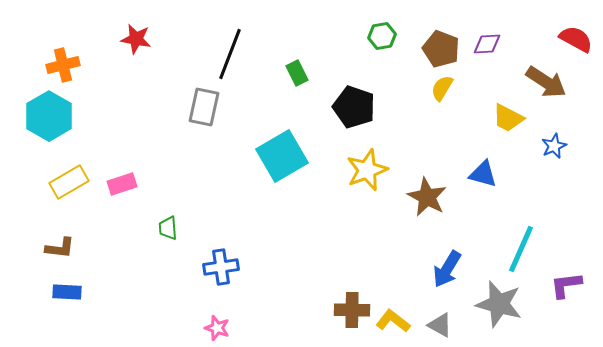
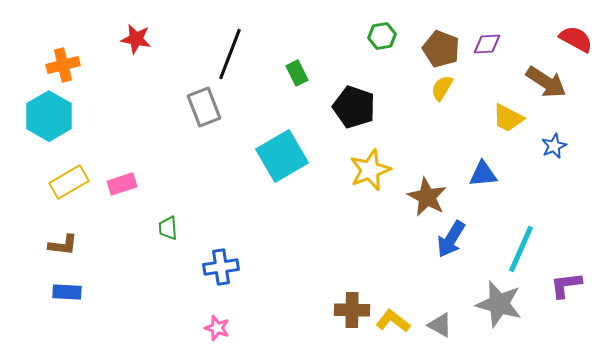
gray rectangle: rotated 33 degrees counterclockwise
yellow star: moved 3 px right
blue triangle: rotated 20 degrees counterclockwise
brown L-shape: moved 3 px right, 3 px up
blue arrow: moved 4 px right, 30 px up
